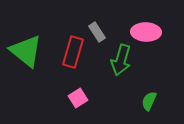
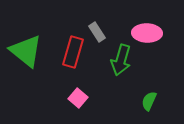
pink ellipse: moved 1 px right, 1 px down
pink square: rotated 18 degrees counterclockwise
